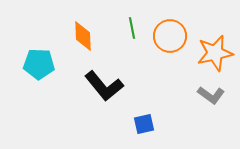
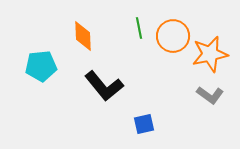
green line: moved 7 px right
orange circle: moved 3 px right
orange star: moved 5 px left, 1 px down
cyan pentagon: moved 2 px right, 2 px down; rotated 8 degrees counterclockwise
gray L-shape: moved 1 px left
